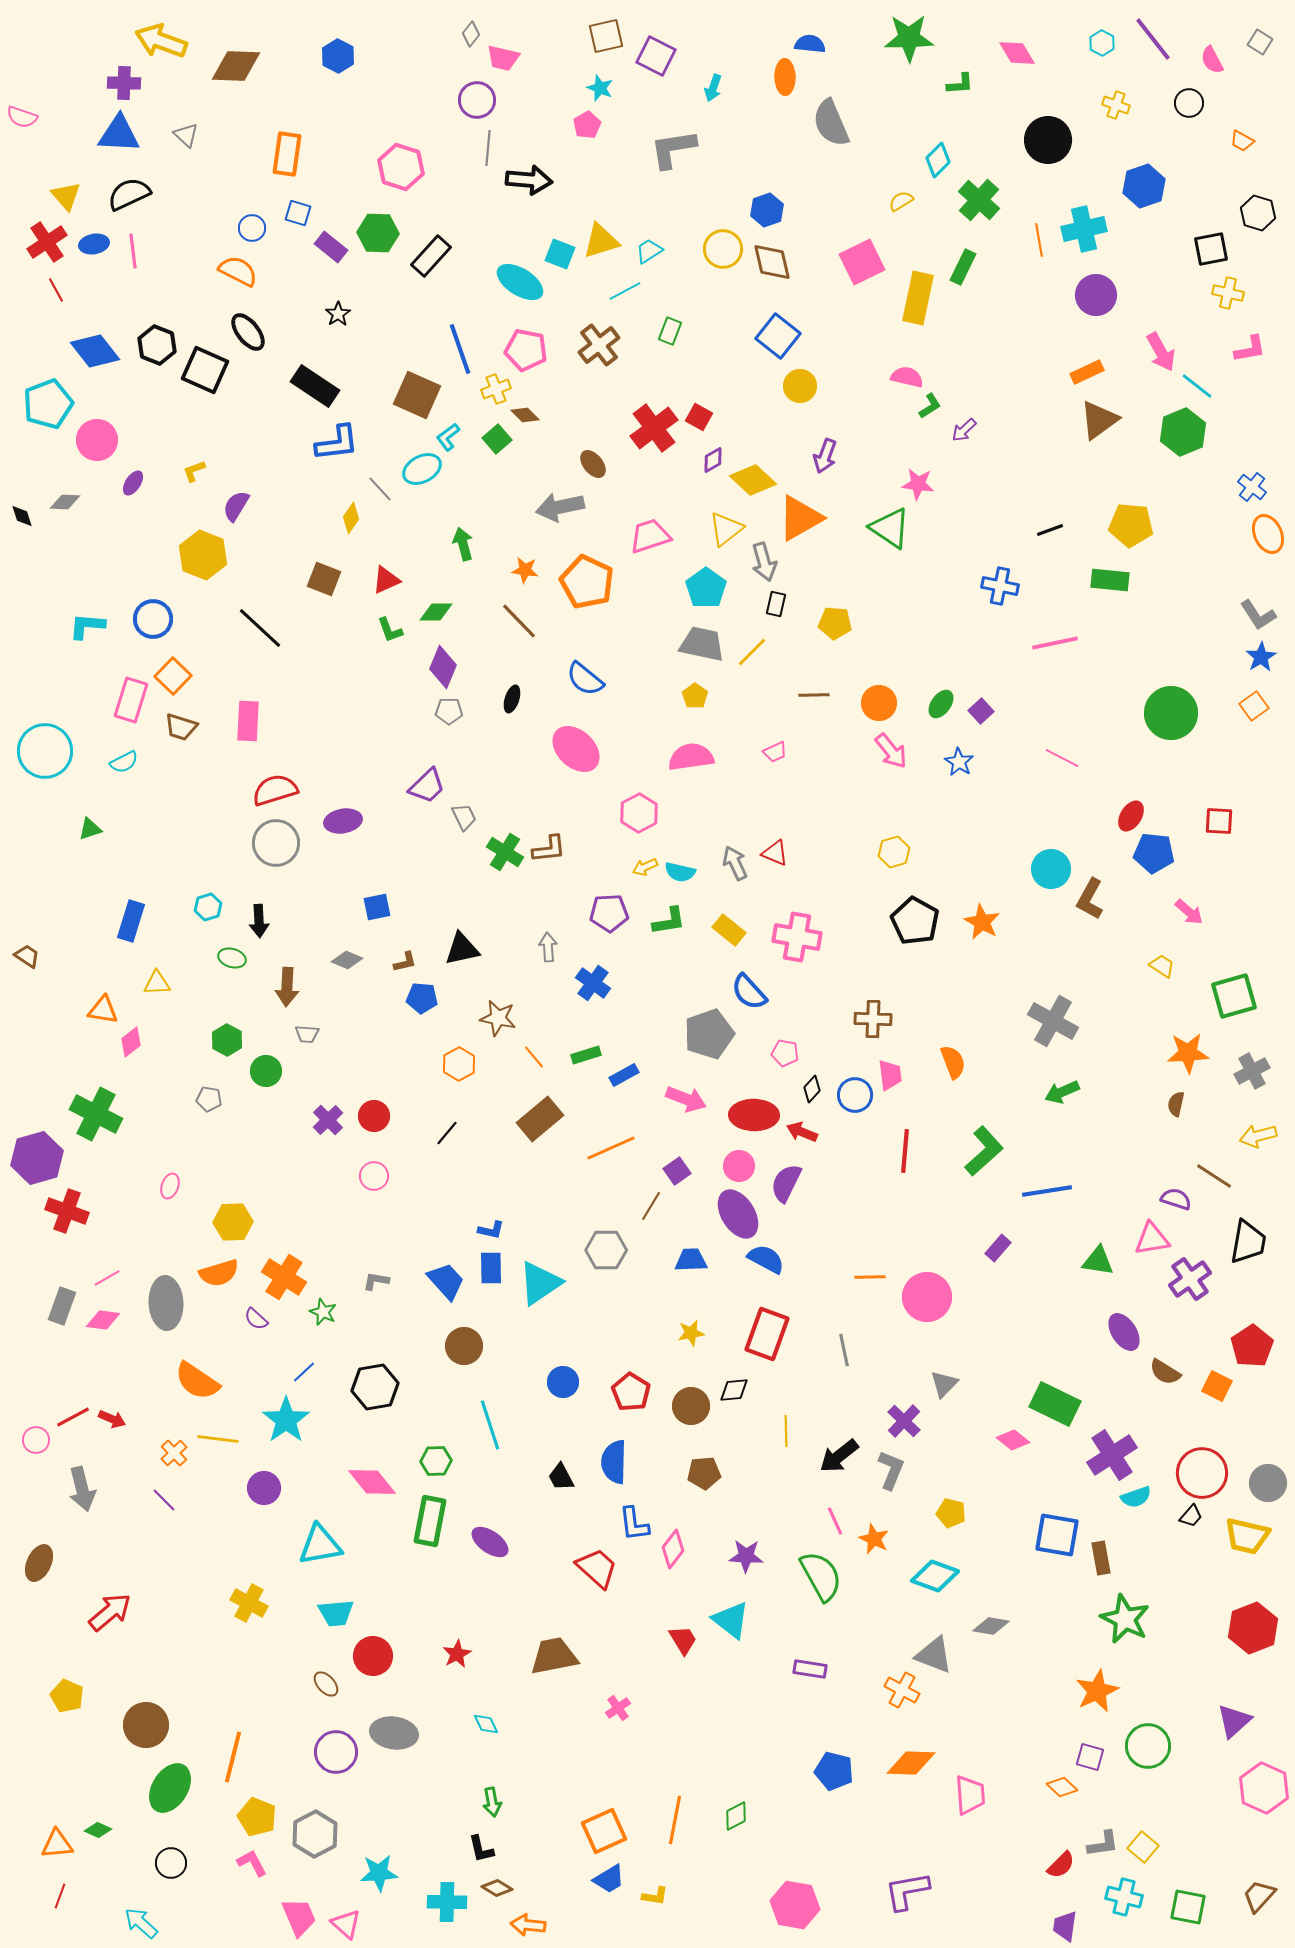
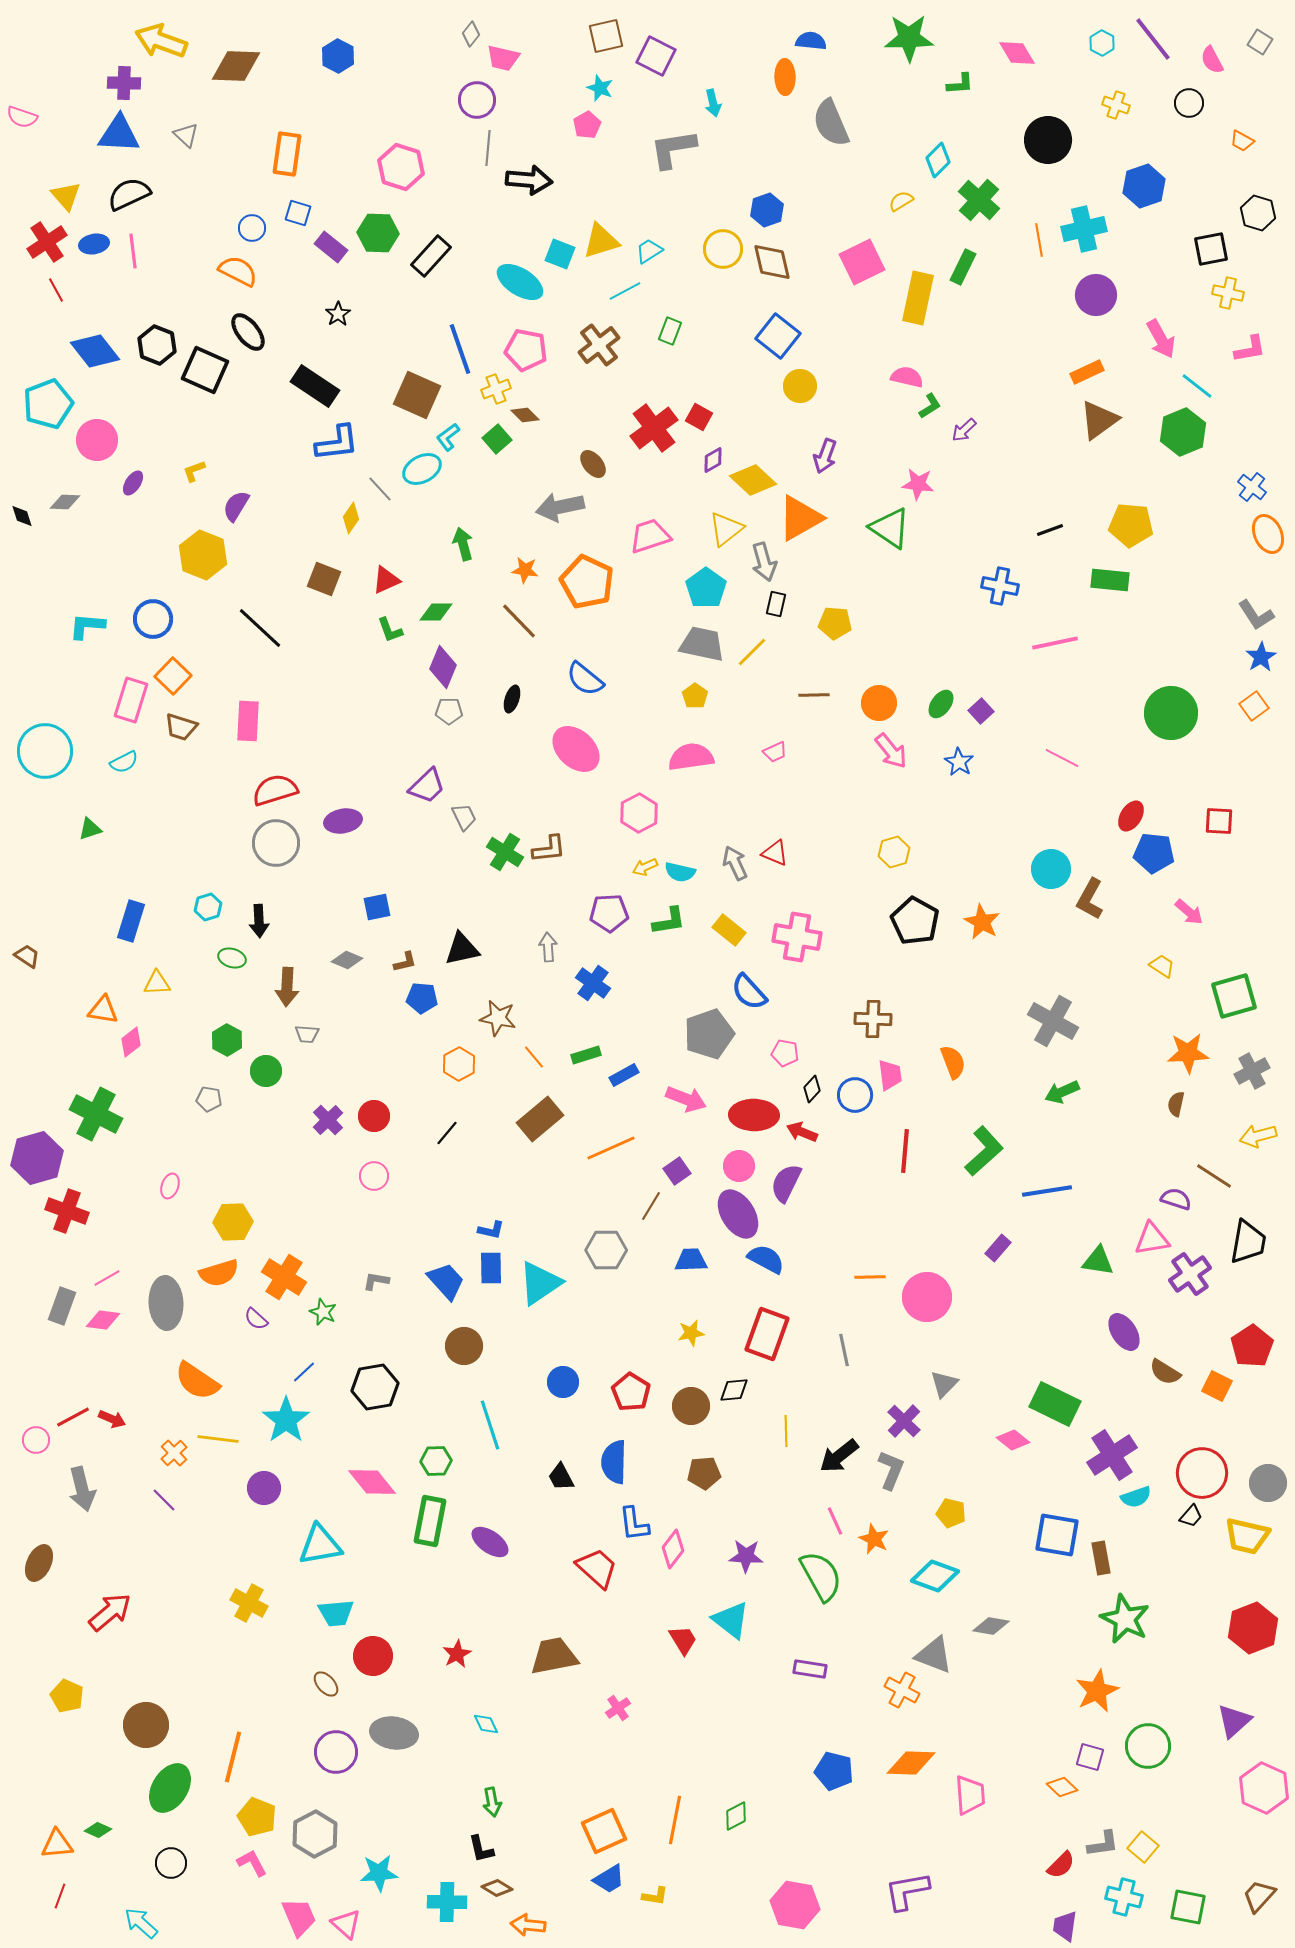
blue semicircle at (810, 44): moved 1 px right, 3 px up
cyan arrow at (713, 88): moved 15 px down; rotated 32 degrees counterclockwise
pink arrow at (1161, 352): moved 13 px up
gray L-shape at (1258, 615): moved 2 px left
purple cross at (1190, 1279): moved 5 px up
